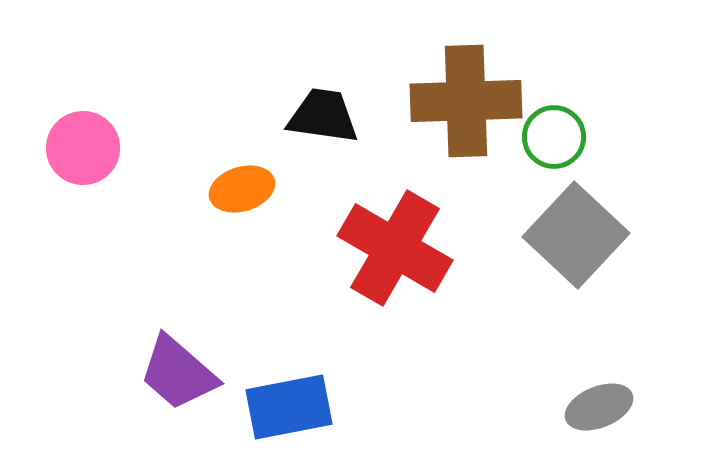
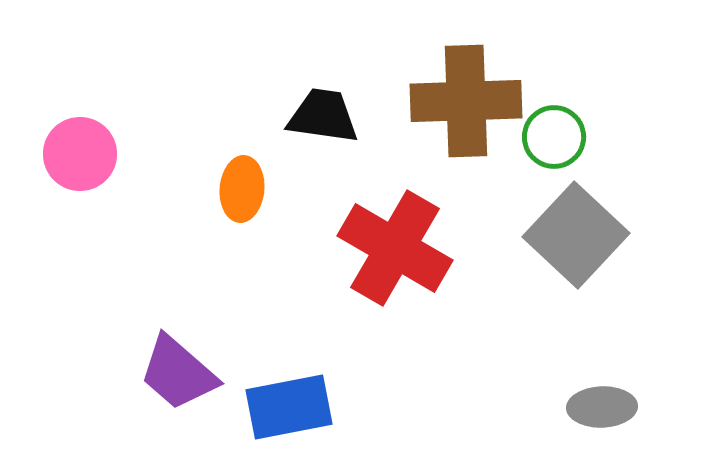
pink circle: moved 3 px left, 6 px down
orange ellipse: rotated 68 degrees counterclockwise
gray ellipse: moved 3 px right; rotated 20 degrees clockwise
